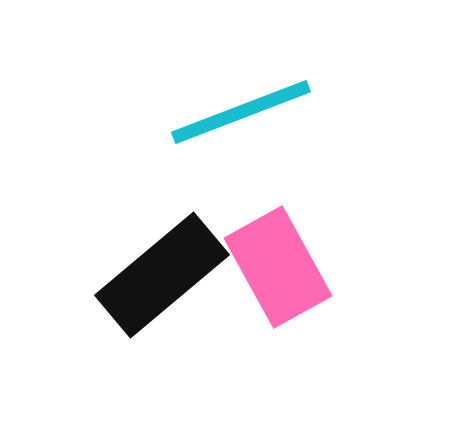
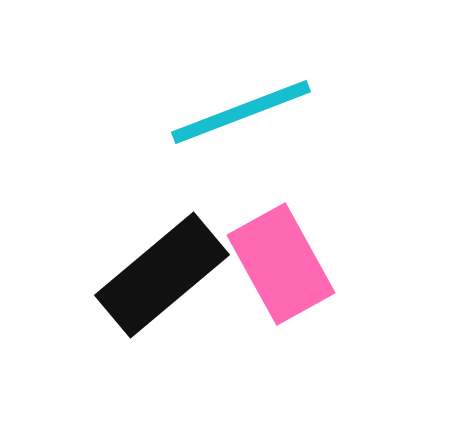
pink rectangle: moved 3 px right, 3 px up
